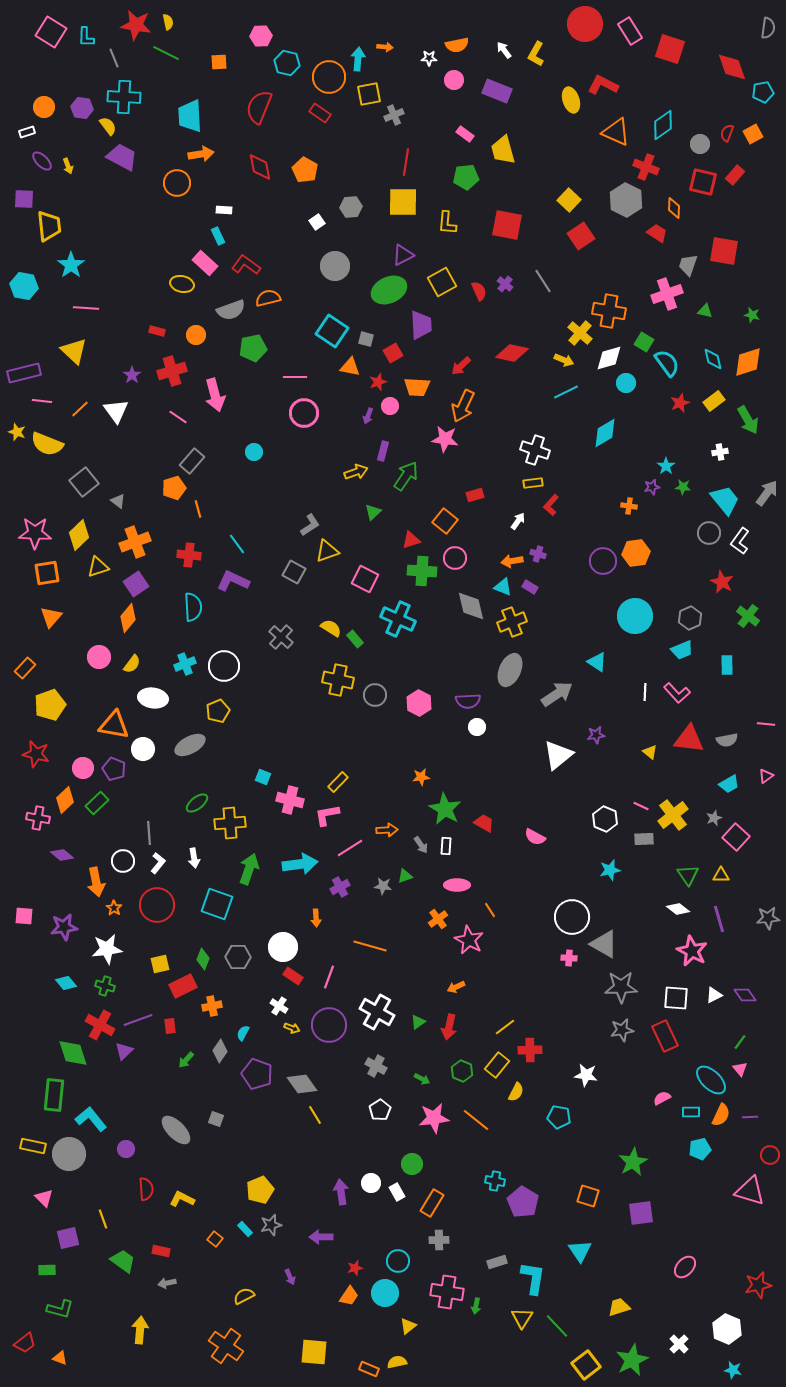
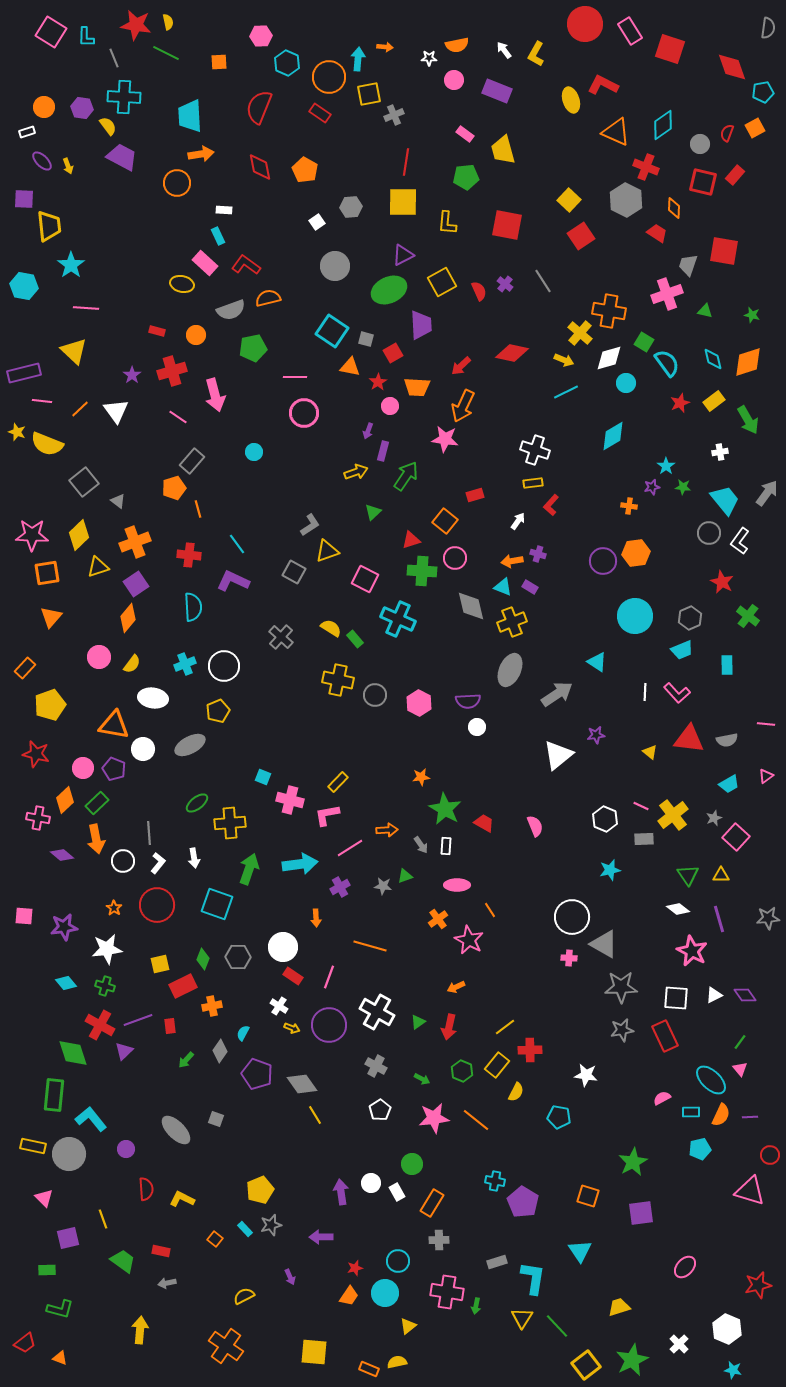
cyan hexagon at (287, 63): rotated 10 degrees clockwise
orange square at (753, 134): moved 2 px right, 6 px up
red star at (378, 382): rotated 12 degrees counterclockwise
purple arrow at (368, 416): moved 15 px down
cyan diamond at (605, 433): moved 8 px right, 3 px down
pink star at (35, 533): moved 3 px left, 2 px down
pink semicircle at (535, 837): moved 11 px up; rotated 140 degrees counterclockwise
orange arrow at (96, 882): moved 43 px up
